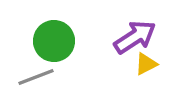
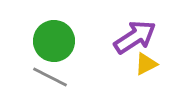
gray line: moved 14 px right; rotated 48 degrees clockwise
